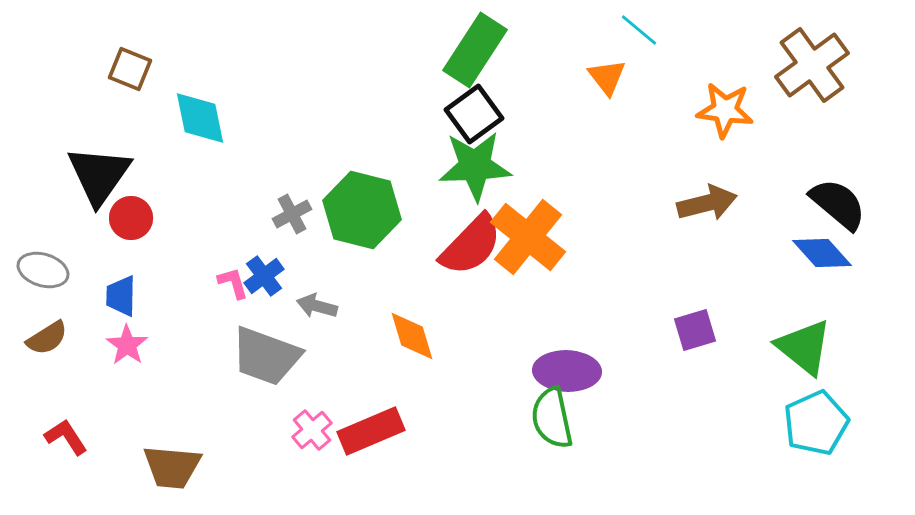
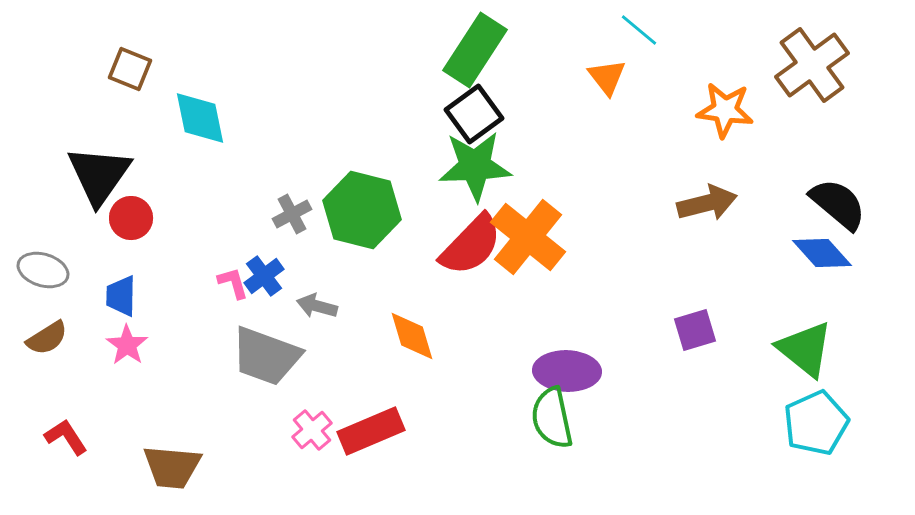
green triangle: moved 1 px right, 2 px down
